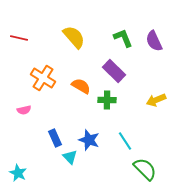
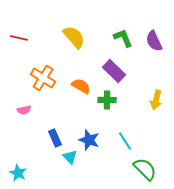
yellow arrow: rotated 54 degrees counterclockwise
